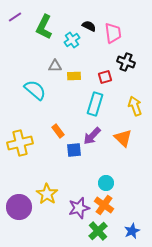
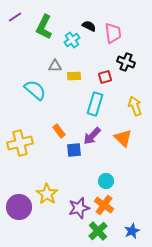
orange rectangle: moved 1 px right
cyan circle: moved 2 px up
